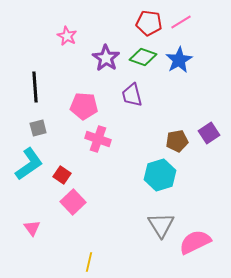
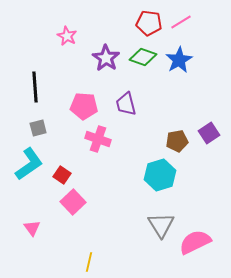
purple trapezoid: moved 6 px left, 9 px down
